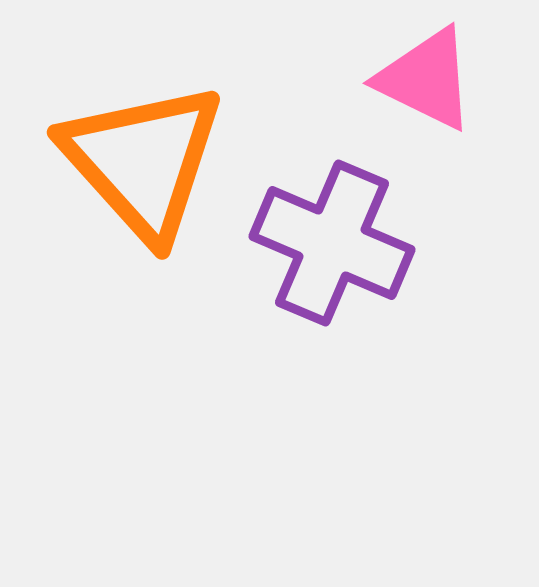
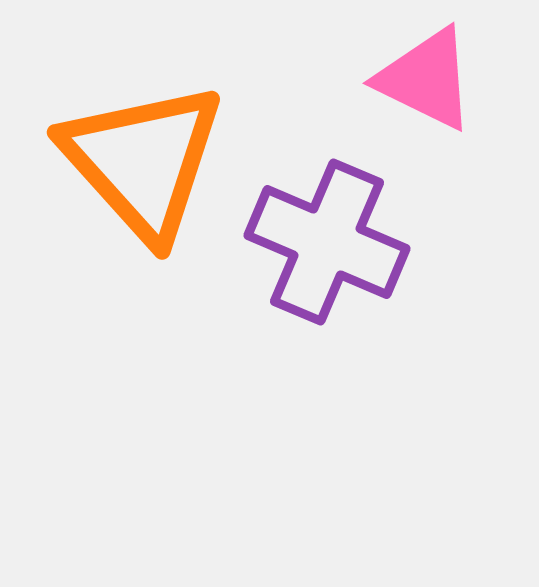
purple cross: moved 5 px left, 1 px up
